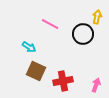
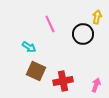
pink line: rotated 36 degrees clockwise
